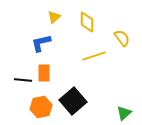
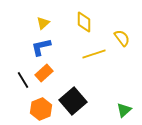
yellow triangle: moved 11 px left, 6 px down
yellow diamond: moved 3 px left
blue L-shape: moved 4 px down
yellow line: moved 2 px up
orange rectangle: rotated 48 degrees clockwise
black line: rotated 54 degrees clockwise
orange hexagon: moved 2 px down; rotated 10 degrees counterclockwise
green triangle: moved 3 px up
